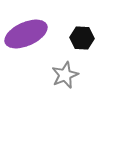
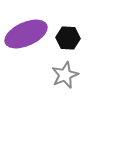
black hexagon: moved 14 px left
